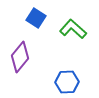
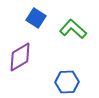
purple diamond: rotated 20 degrees clockwise
